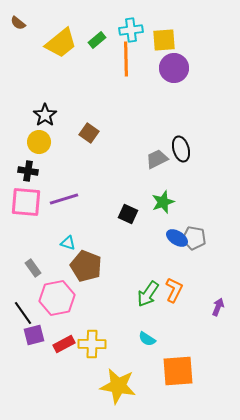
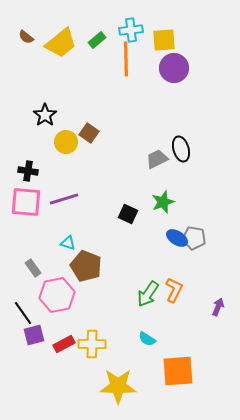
brown semicircle: moved 8 px right, 14 px down
yellow circle: moved 27 px right
pink hexagon: moved 3 px up
yellow star: rotated 9 degrees counterclockwise
